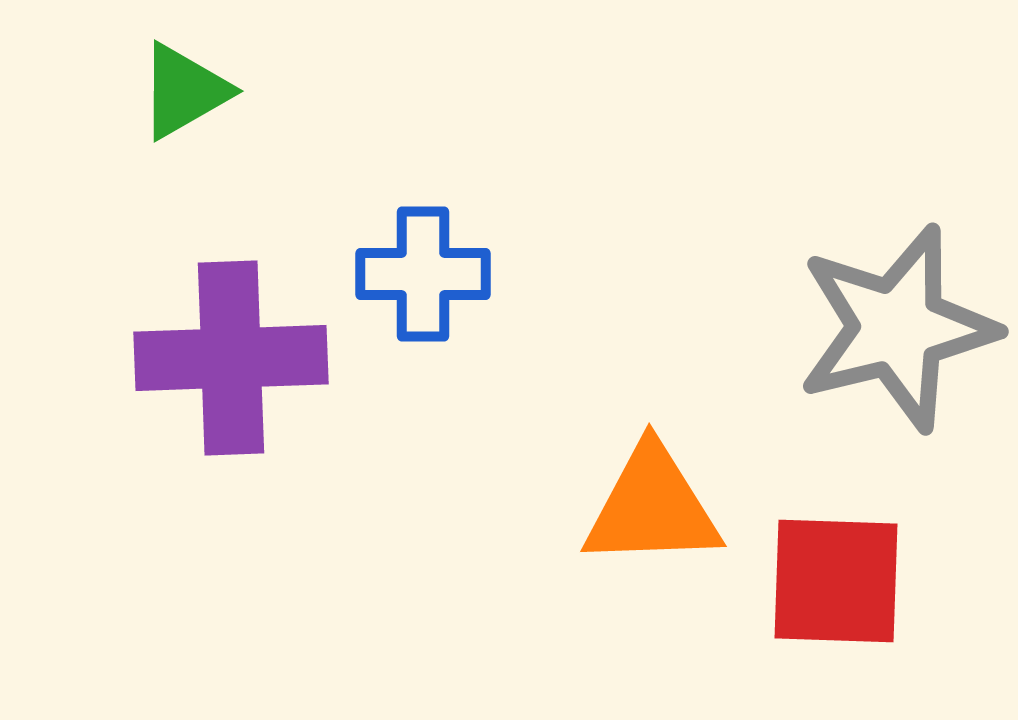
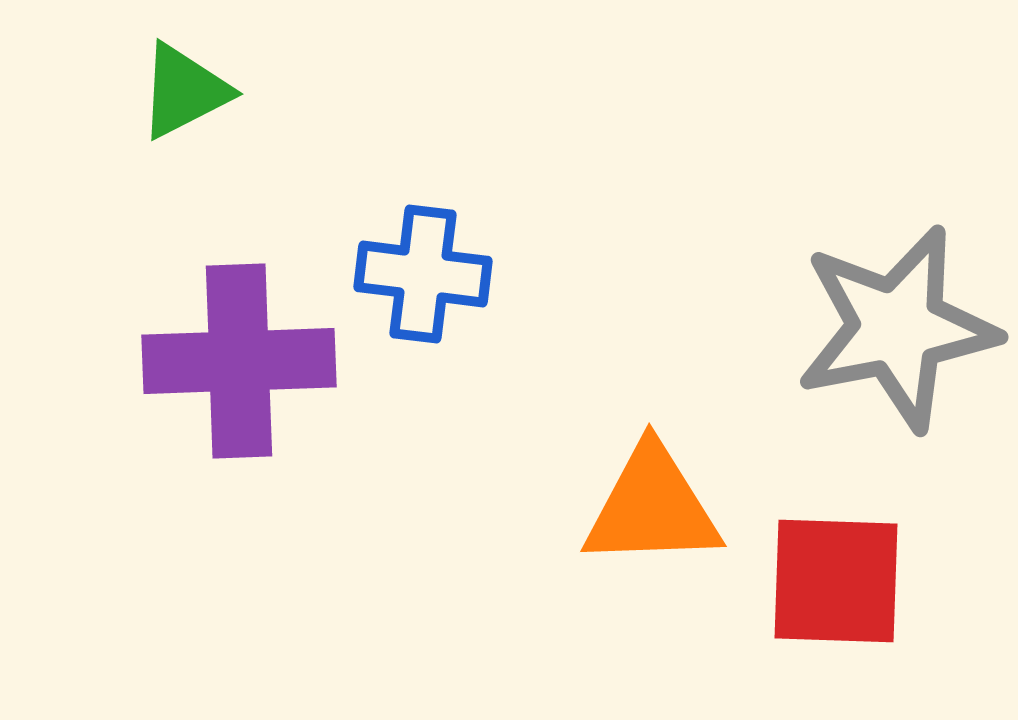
green triangle: rotated 3 degrees clockwise
blue cross: rotated 7 degrees clockwise
gray star: rotated 3 degrees clockwise
purple cross: moved 8 px right, 3 px down
